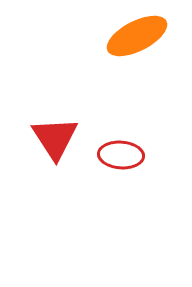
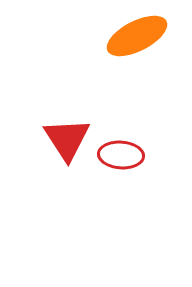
red triangle: moved 12 px right, 1 px down
